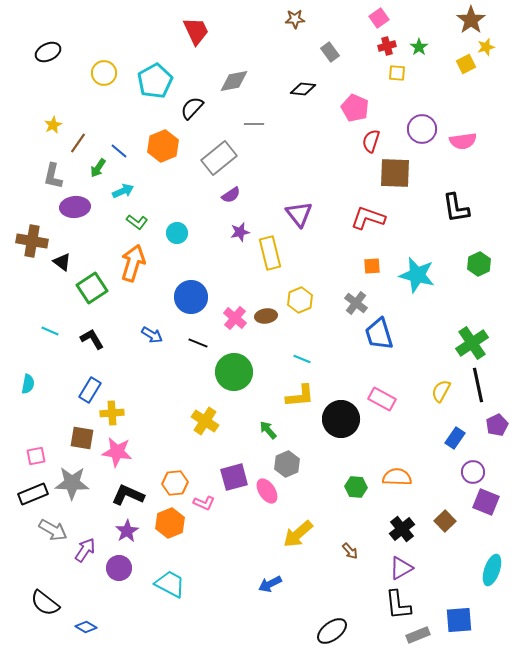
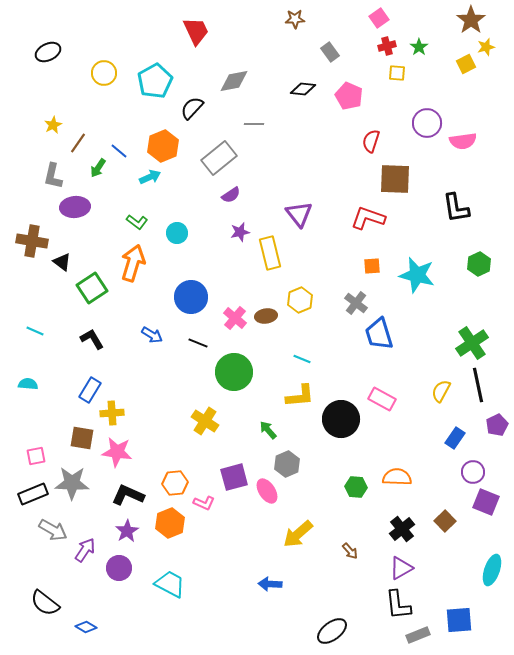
pink pentagon at (355, 108): moved 6 px left, 12 px up
purple circle at (422, 129): moved 5 px right, 6 px up
brown square at (395, 173): moved 6 px down
cyan arrow at (123, 191): moved 27 px right, 14 px up
cyan line at (50, 331): moved 15 px left
cyan semicircle at (28, 384): rotated 96 degrees counterclockwise
blue arrow at (270, 584): rotated 30 degrees clockwise
